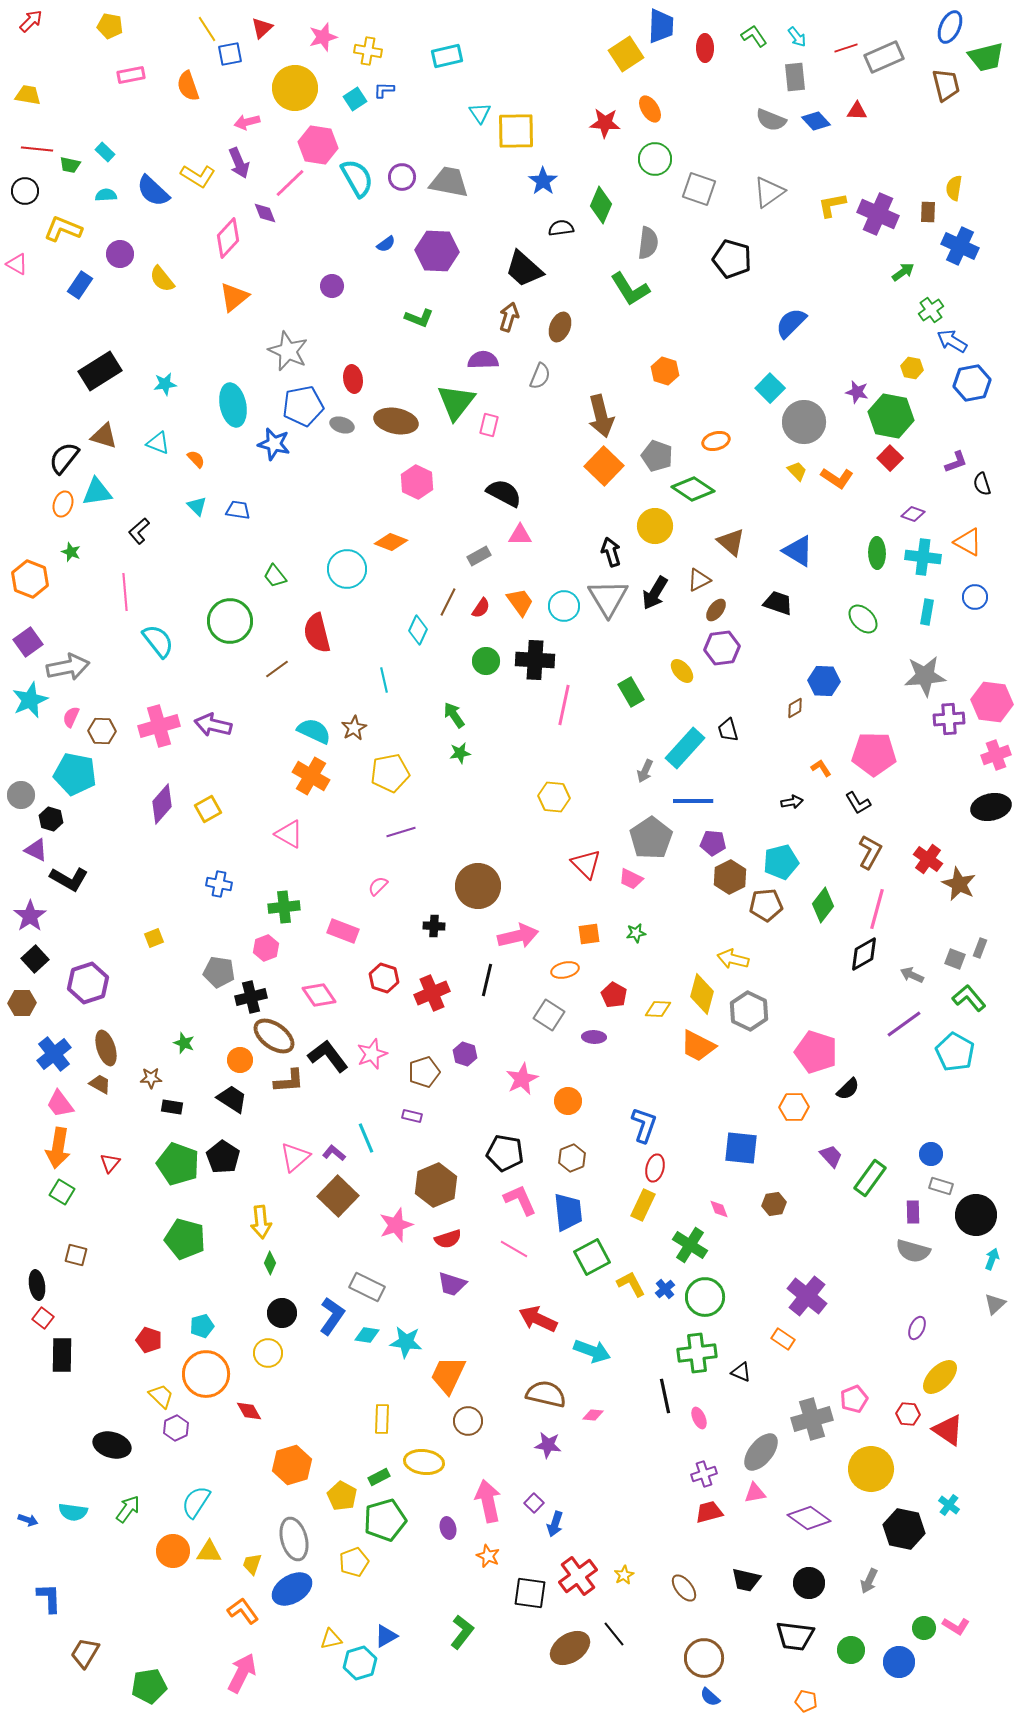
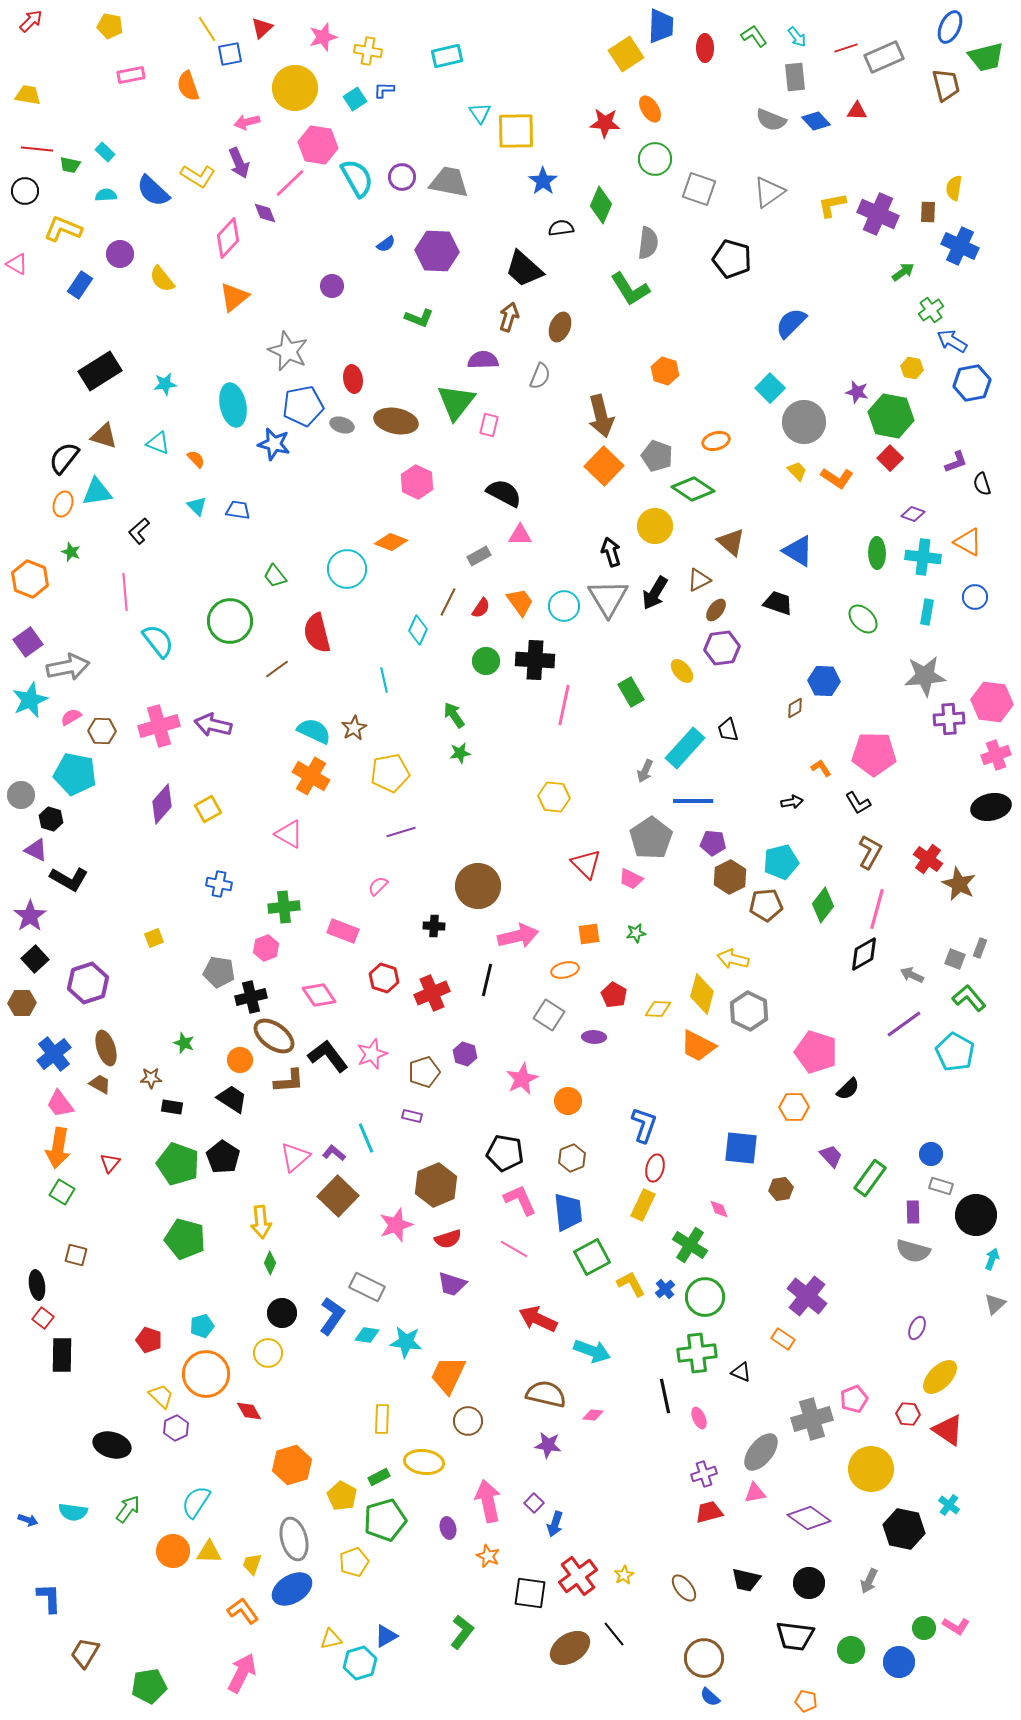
pink semicircle at (71, 717): rotated 35 degrees clockwise
brown hexagon at (774, 1204): moved 7 px right, 15 px up
